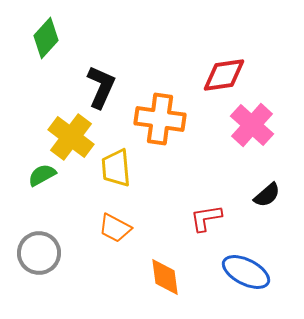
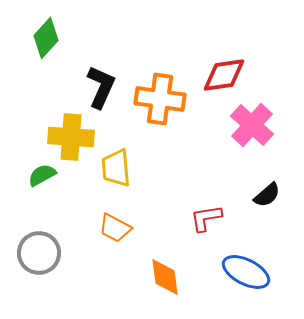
orange cross: moved 20 px up
yellow cross: rotated 33 degrees counterclockwise
